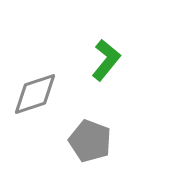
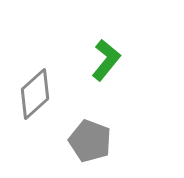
gray diamond: rotated 24 degrees counterclockwise
